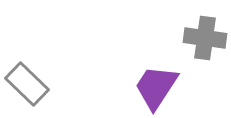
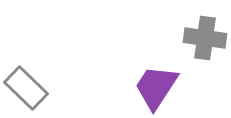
gray rectangle: moved 1 px left, 4 px down
